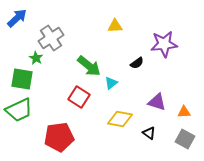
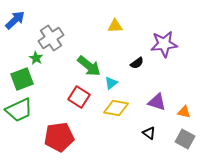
blue arrow: moved 2 px left, 2 px down
green square: rotated 30 degrees counterclockwise
orange triangle: rotated 16 degrees clockwise
yellow diamond: moved 4 px left, 11 px up
